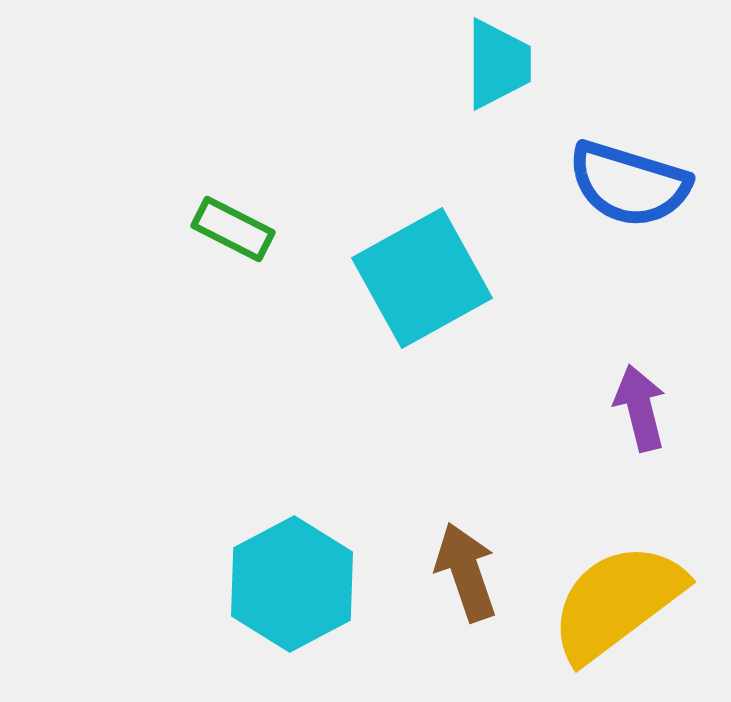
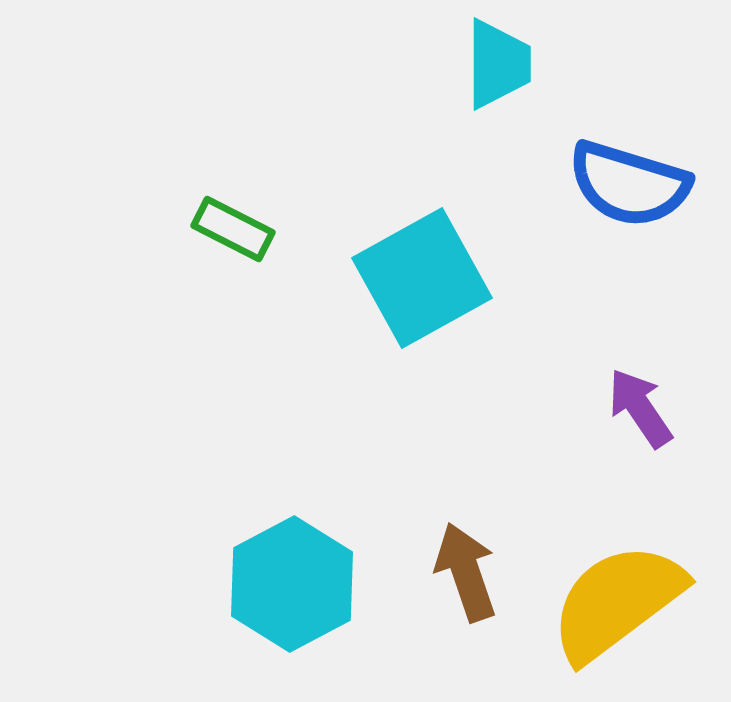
purple arrow: rotated 20 degrees counterclockwise
